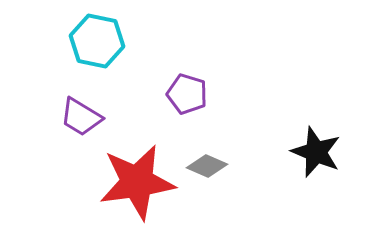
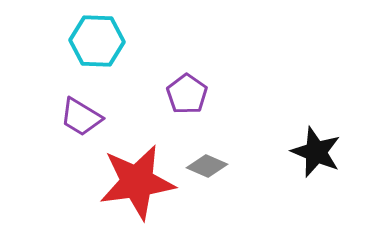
cyan hexagon: rotated 10 degrees counterclockwise
purple pentagon: rotated 18 degrees clockwise
